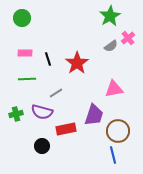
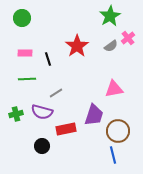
red star: moved 17 px up
